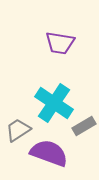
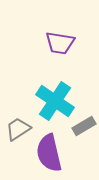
cyan cross: moved 1 px right, 2 px up
gray trapezoid: moved 1 px up
purple semicircle: rotated 123 degrees counterclockwise
